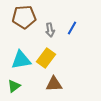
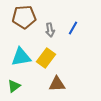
blue line: moved 1 px right
cyan triangle: moved 3 px up
brown triangle: moved 3 px right
